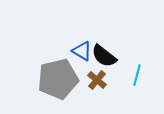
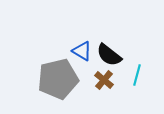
black semicircle: moved 5 px right, 1 px up
brown cross: moved 7 px right
